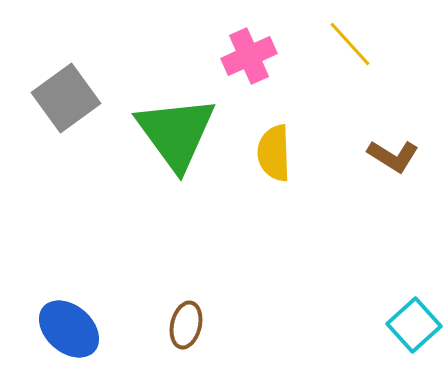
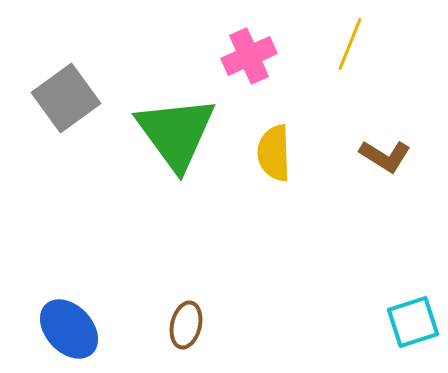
yellow line: rotated 64 degrees clockwise
brown L-shape: moved 8 px left
cyan square: moved 1 px left, 3 px up; rotated 24 degrees clockwise
blue ellipse: rotated 6 degrees clockwise
